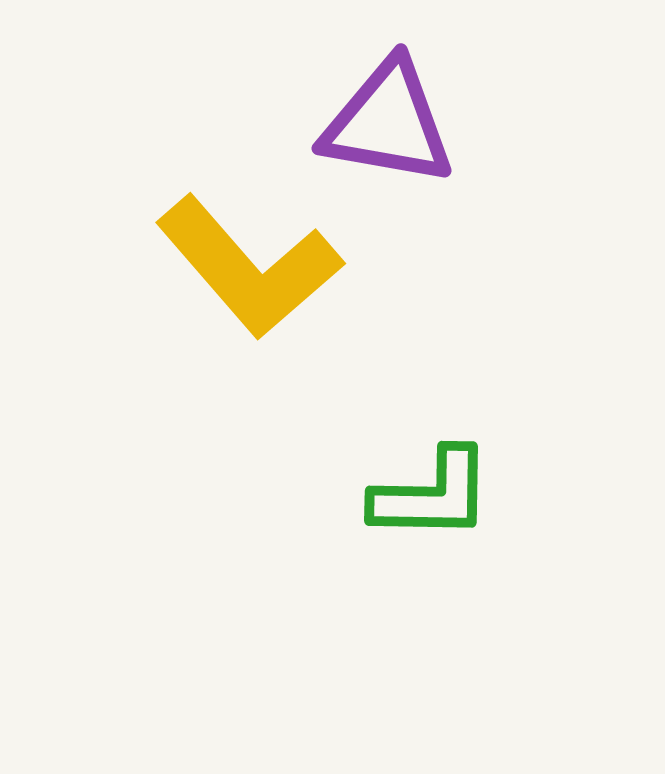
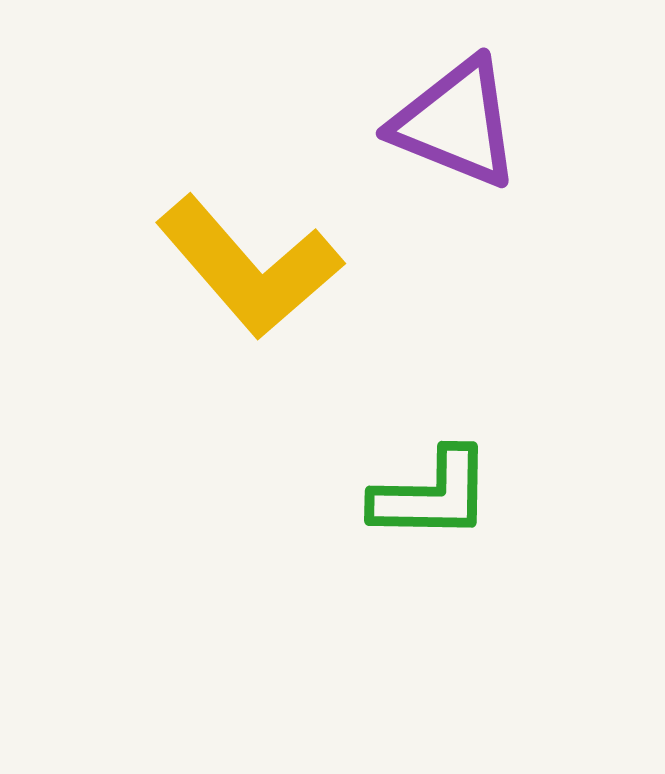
purple triangle: moved 68 px right; rotated 12 degrees clockwise
